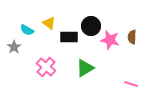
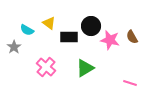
brown semicircle: rotated 32 degrees counterclockwise
pink line: moved 1 px left, 1 px up
